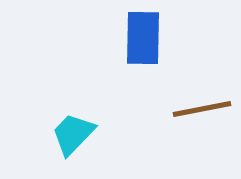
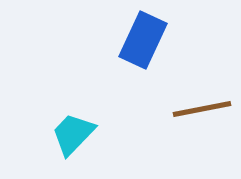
blue rectangle: moved 2 px down; rotated 24 degrees clockwise
